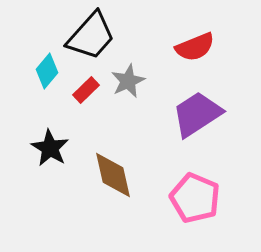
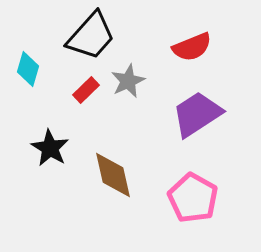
red semicircle: moved 3 px left
cyan diamond: moved 19 px left, 2 px up; rotated 24 degrees counterclockwise
pink pentagon: moved 2 px left; rotated 6 degrees clockwise
